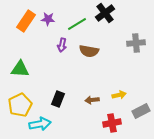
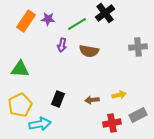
gray cross: moved 2 px right, 4 px down
gray rectangle: moved 3 px left, 4 px down
